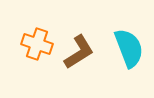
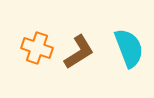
orange cross: moved 4 px down
